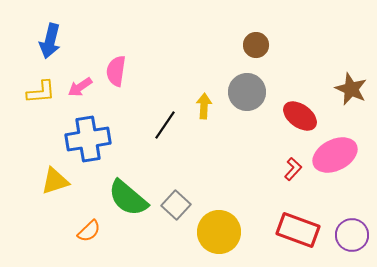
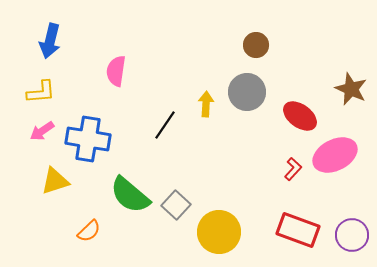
pink arrow: moved 38 px left, 44 px down
yellow arrow: moved 2 px right, 2 px up
blue cross: rotated 18 degrees clockwise
green semicircle: moved 2 px right, 3 px up
